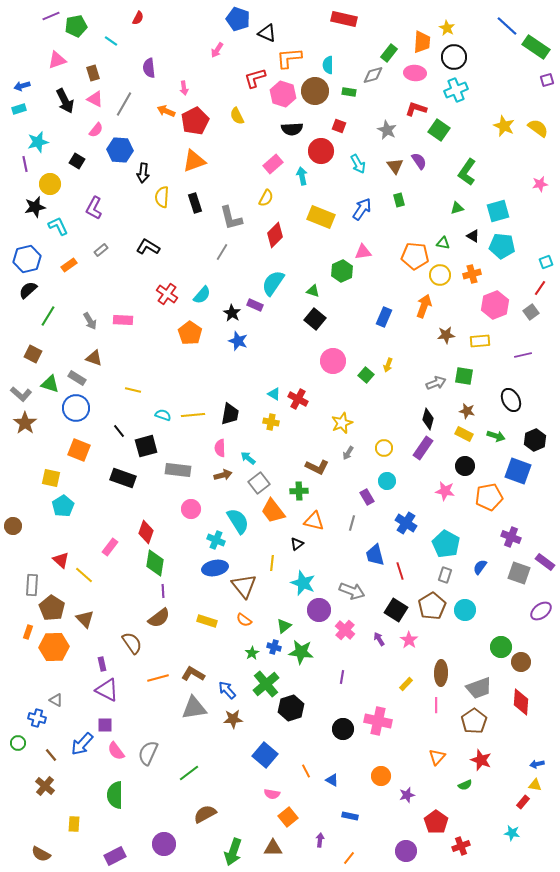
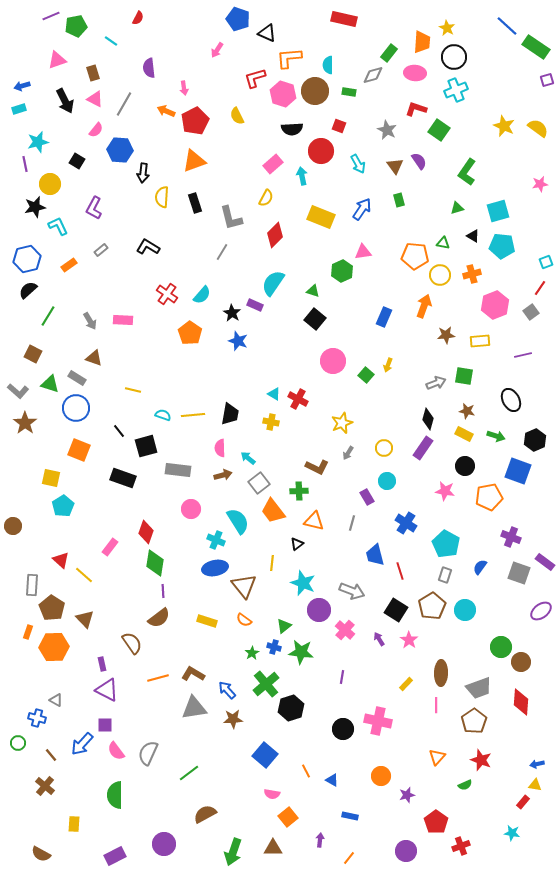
gray L-shape at (21, 394): moved 3 px left, 3 px up
